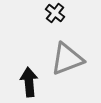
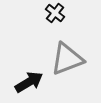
black arrow: rotated 64 degrees clockwise
